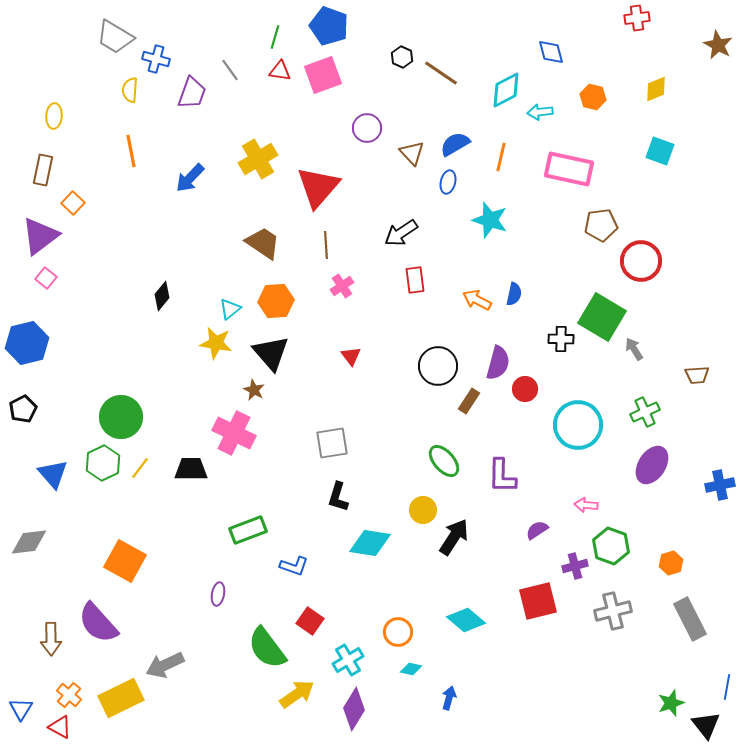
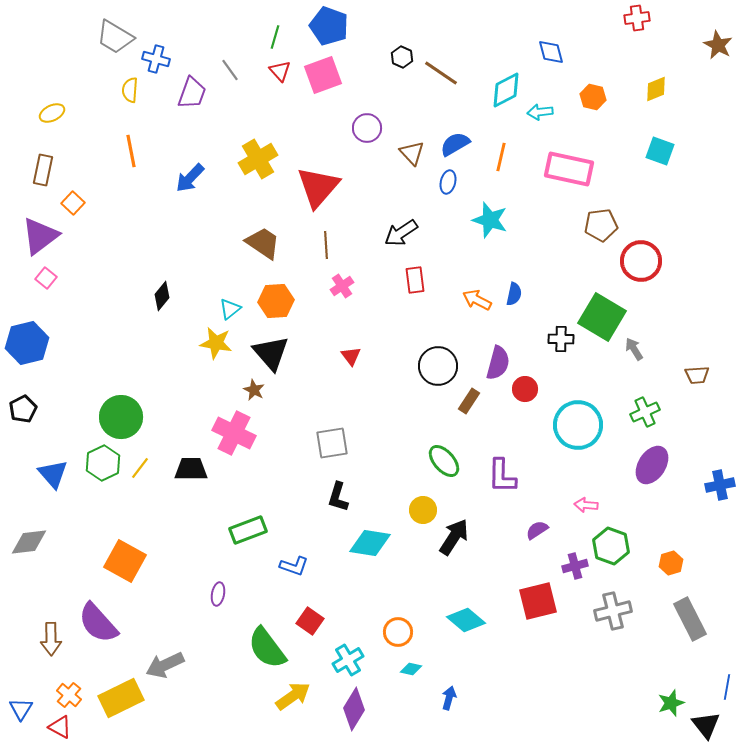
red triangle at (280, 71): rotated 40 degrees clockwise
yellow ellipse at (54, 116): moved 2 px left, 3 px up; rotated 60 degrees clockwise
yellow arrow at (297, 694): moved 4 px left, 2 px down
